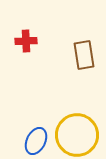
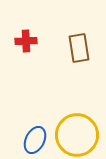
brown rectangle: moved 5 px left, 7 px up
blue ellipse: moved 1 px left, 1 px up
